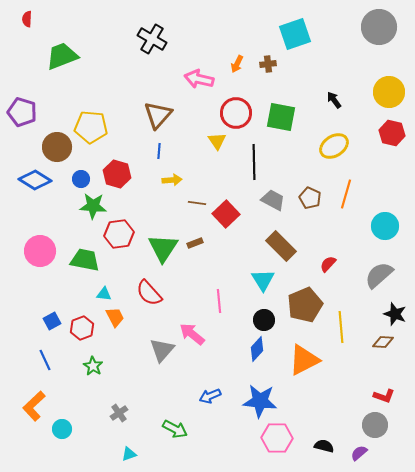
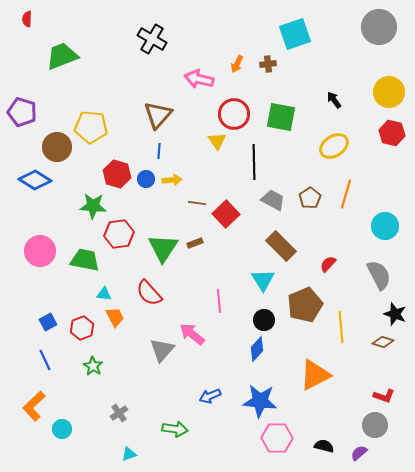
red circle at (236, 113): moved 2 px left, 1 px down
blue circle at (81, 179): moved 65 px right
brown pentagon at (310, 198): rotated 15 degrees clockwise
gray semicircle at (379, 275): rotated 104 degrees clockwise
blue square at (52, 321): moved 4 px left, 1 px down
brown diamond at (383, 342): rotated 15 degrees clockwise
orange triangle at (304, 360): moved 11 px right, 15 px down
green arrow at (175, 429): rotated 20 degrees counterclockwise
